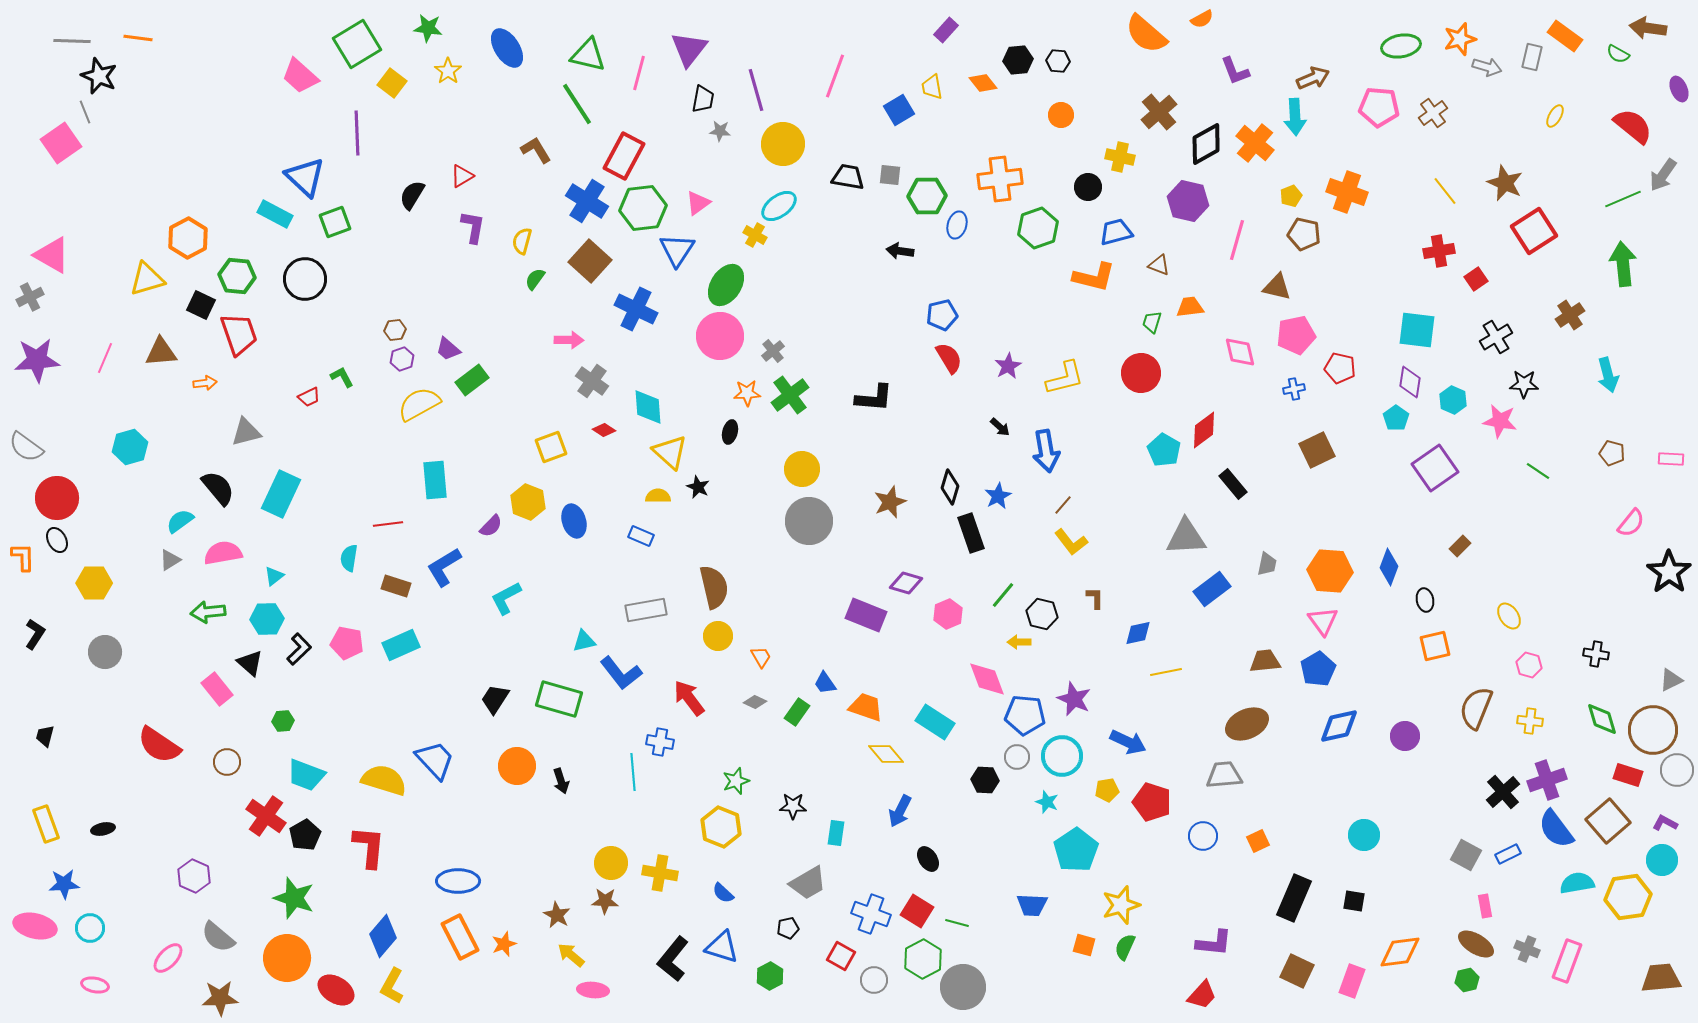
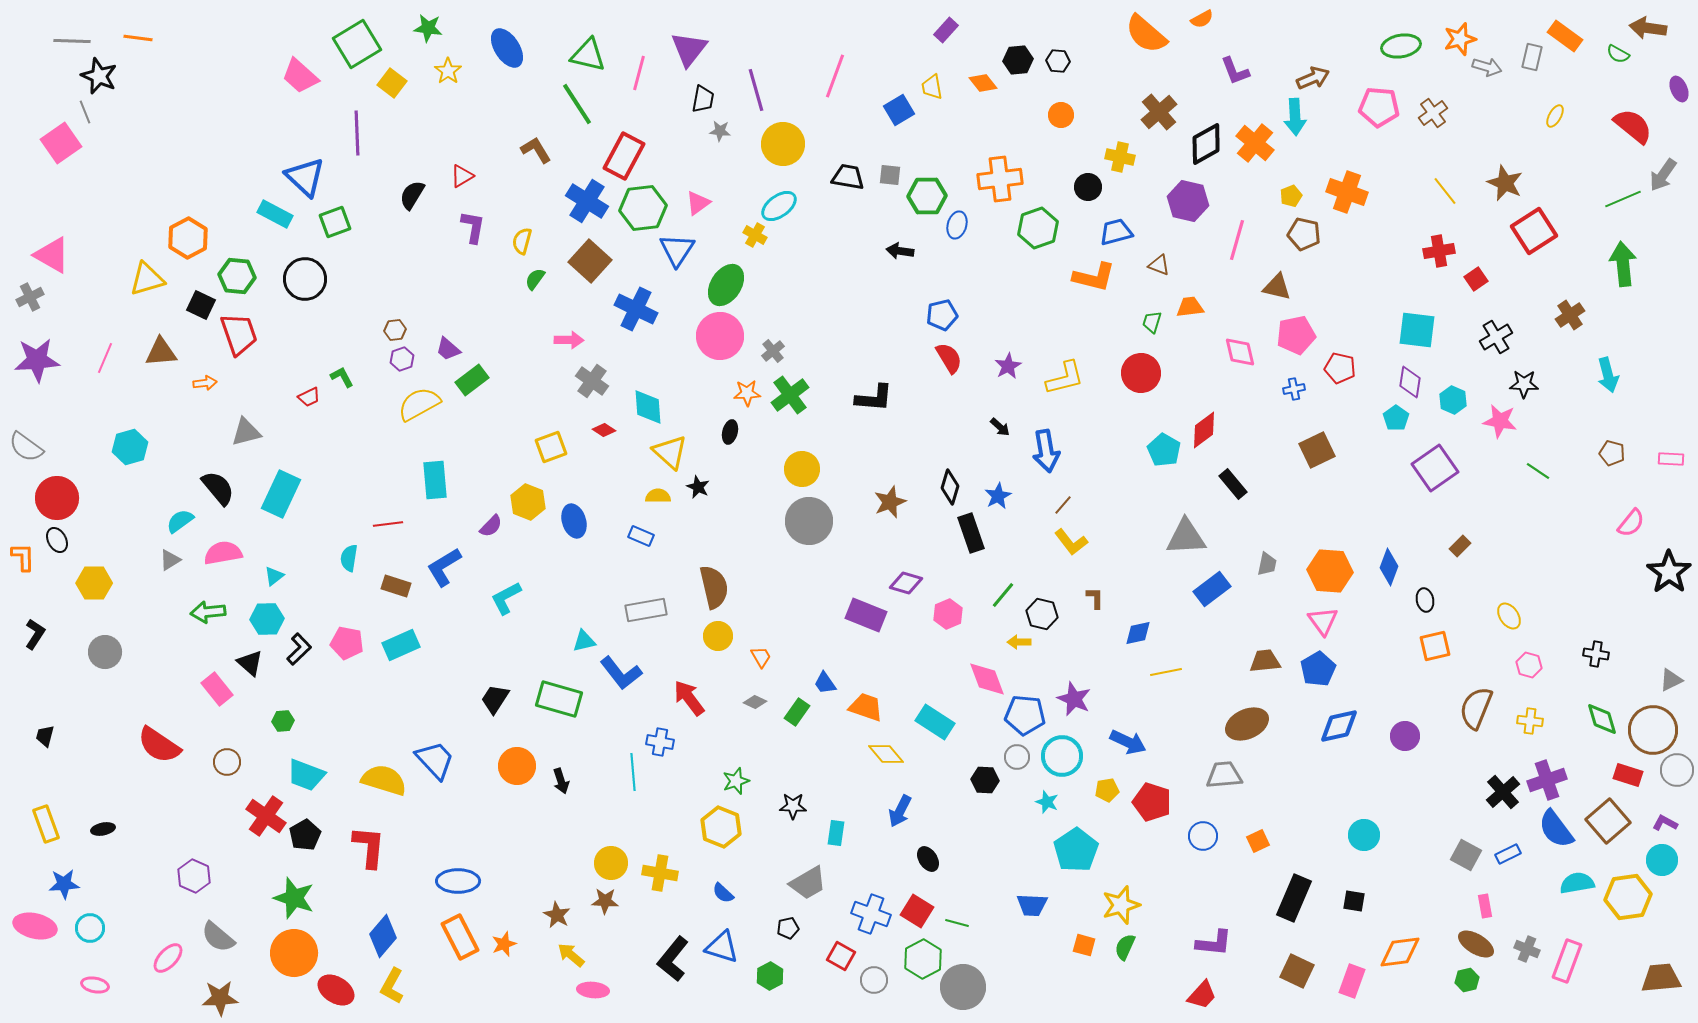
orange circle at (287, 958): moved 7 px right, 5 px up
